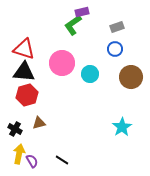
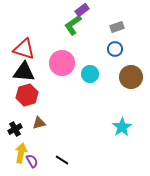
purple rectangle: moved 2 px up; rotated 24 degrees counterclockwise
black cross: rotated 32 degrees clockwise
yellow arrow: moved 2 px right, 1 px up
